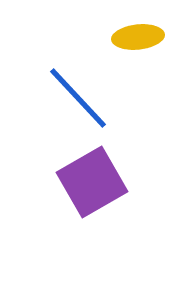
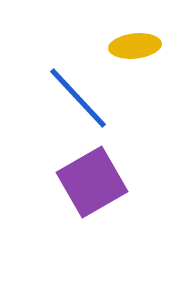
yellow ellipse: moved 3 px left, 9 px down
